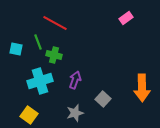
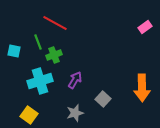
pink rectangle: moved 19 px right, 9 px down
cyan square: moved 2 px left, 2 px down
green cross: rotated 35 degrees counterclockwise
purple arrow: rotated 12 degrees clockwise
